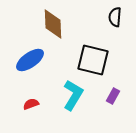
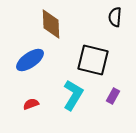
brown diamond: moved 2 px left
